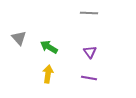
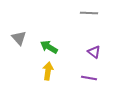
purple triangle: moved 4 px right; rotated 16 degrees counterclockwise
yellow arrow: moved 3 px up
